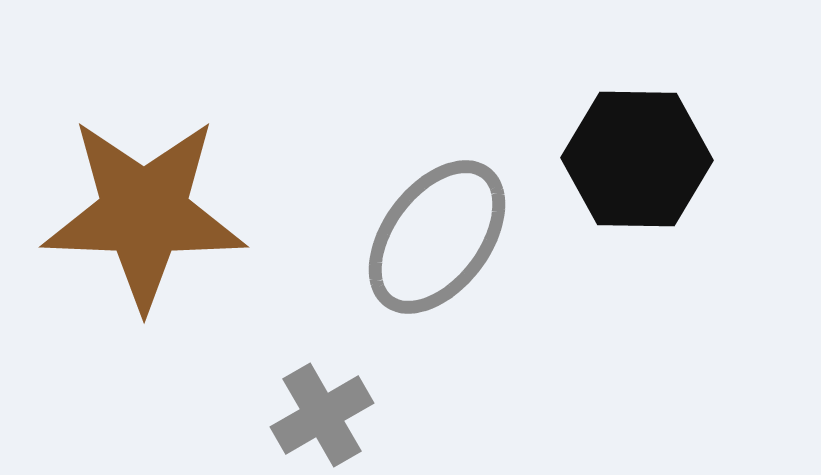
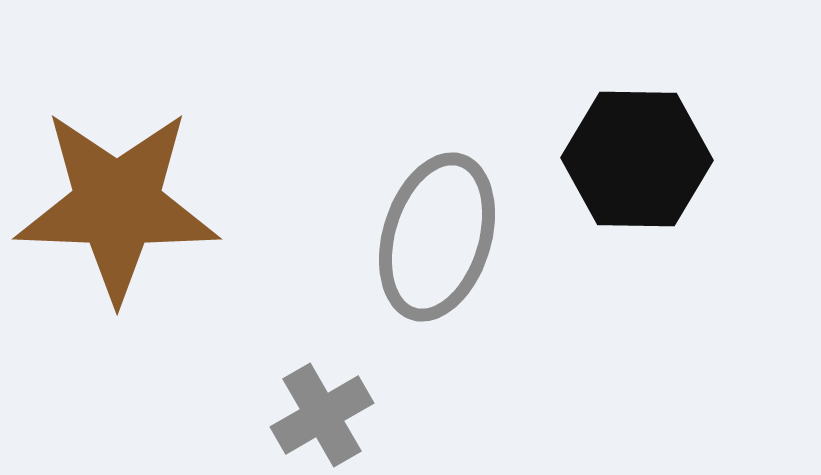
brown star: moved 27 px left, 8 px up
gray ellipse: rotated 20 degrees counterclockwise
